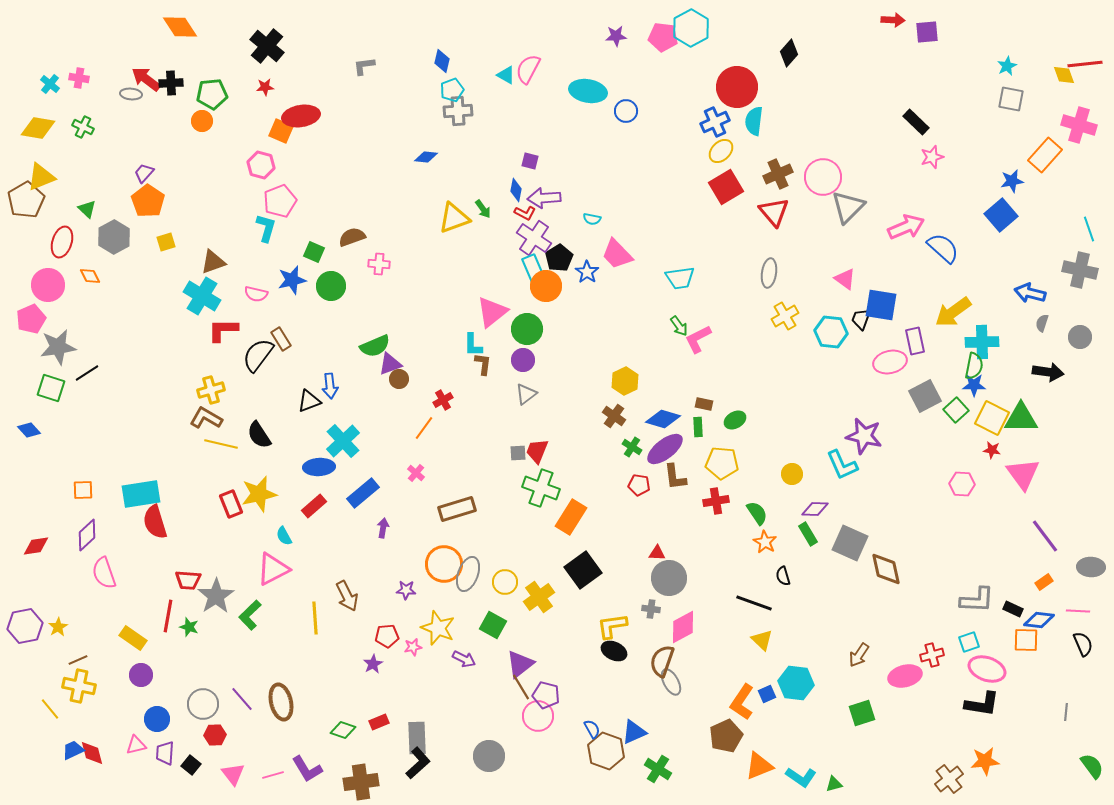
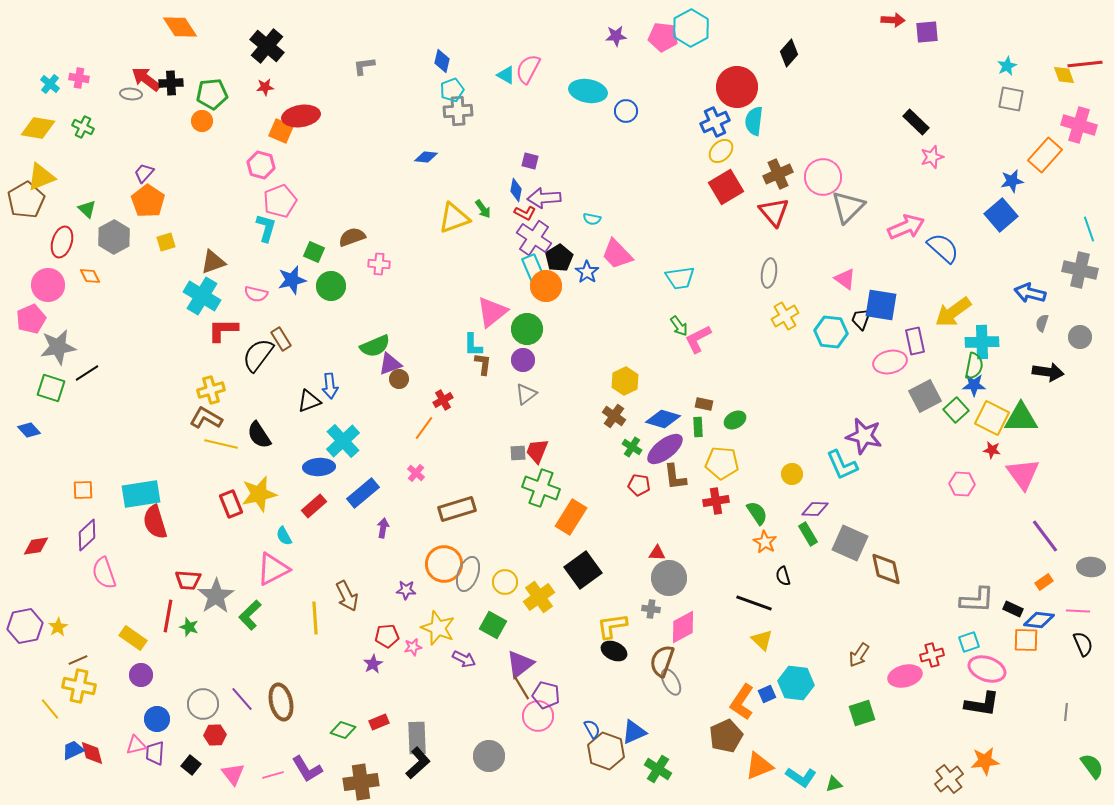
purple trapezoid at (165, 753): moved 10 px left
